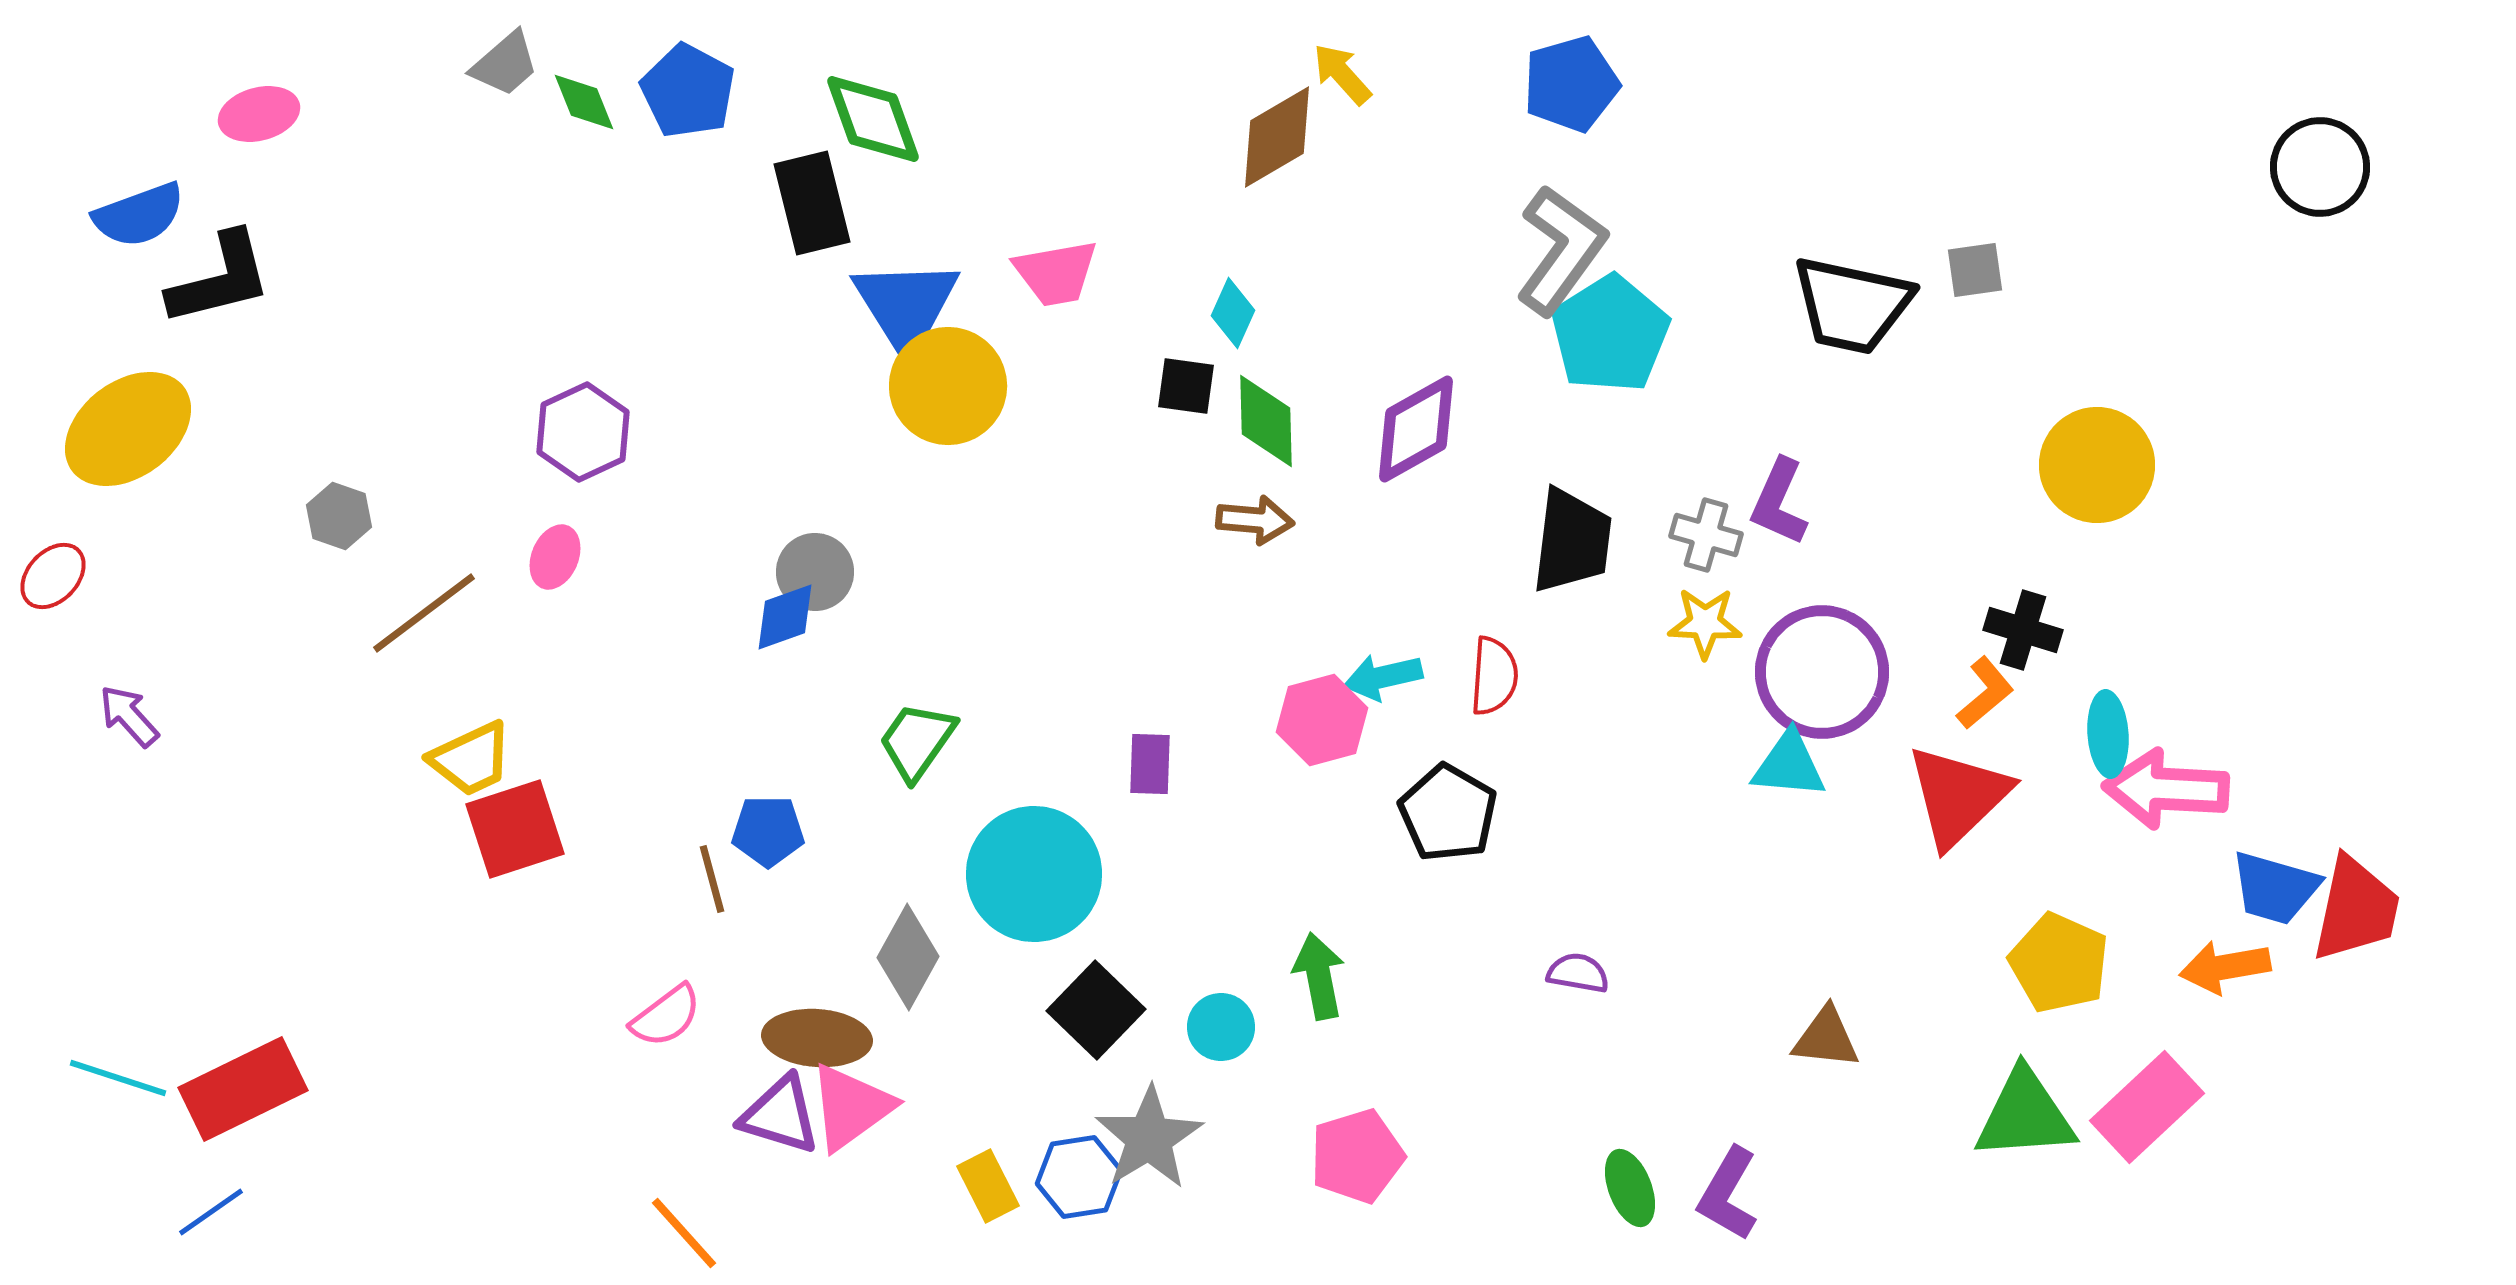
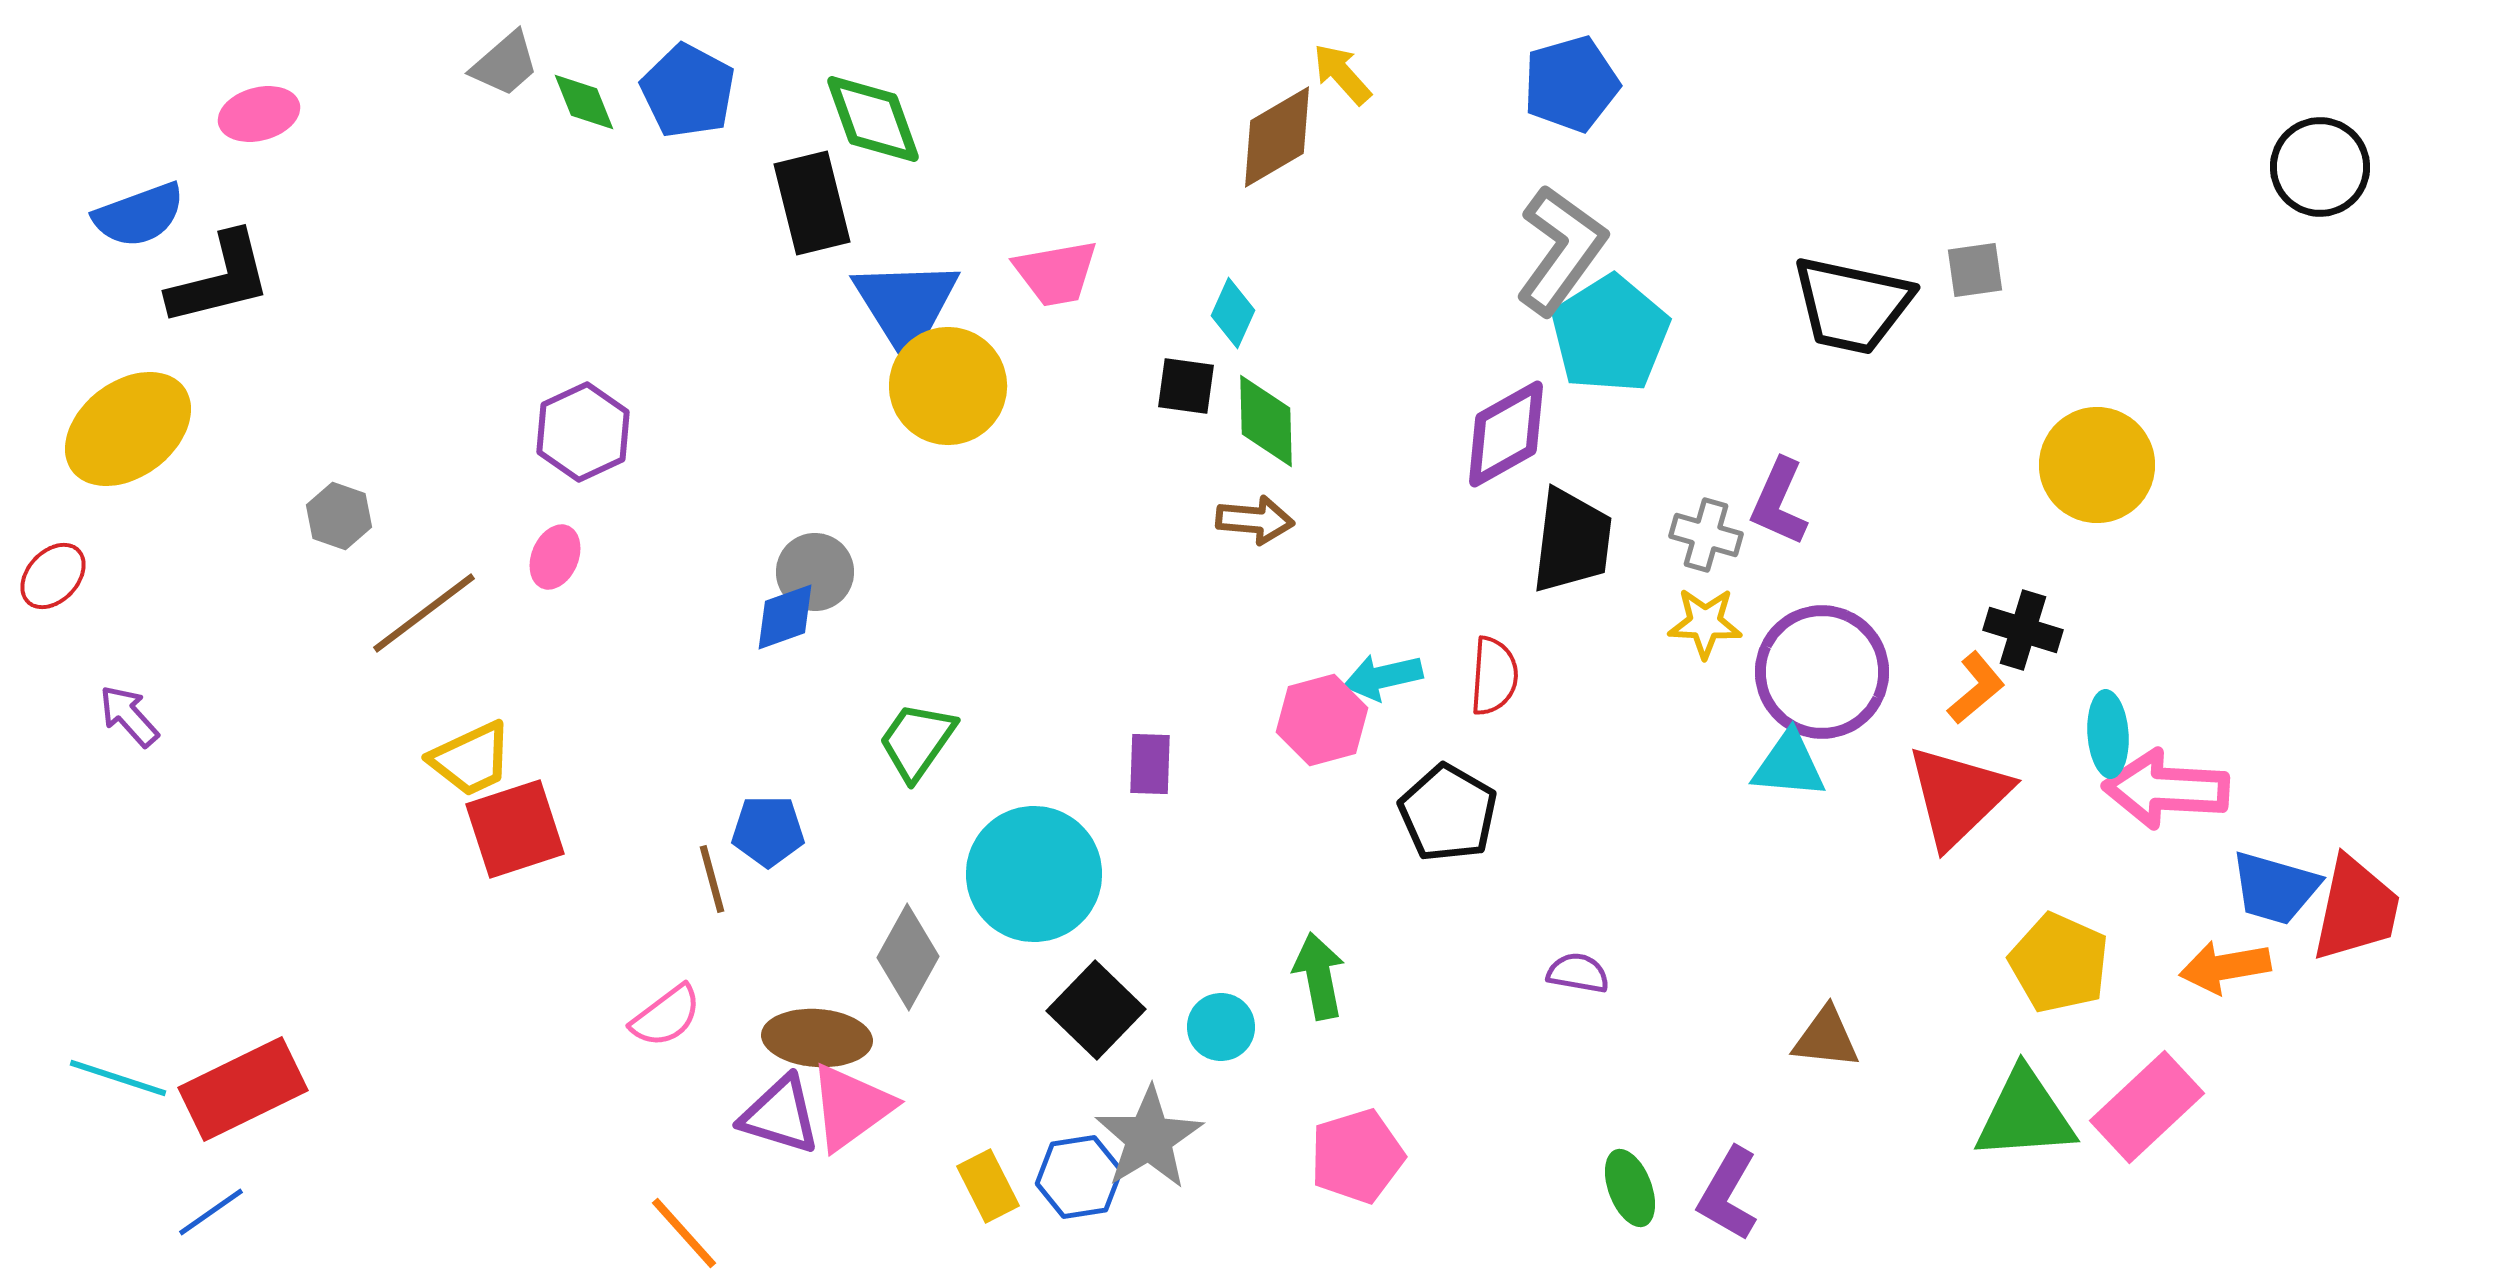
purple diamond at (1416, 429): moved 90 px right, 5 px down
orange L-shape at (1985, 693): moved 9 px left, 5 px up
